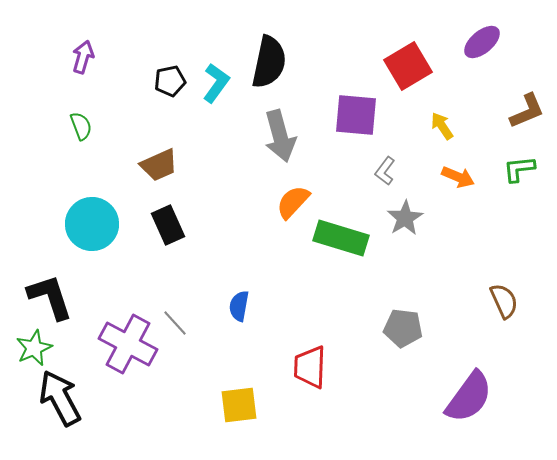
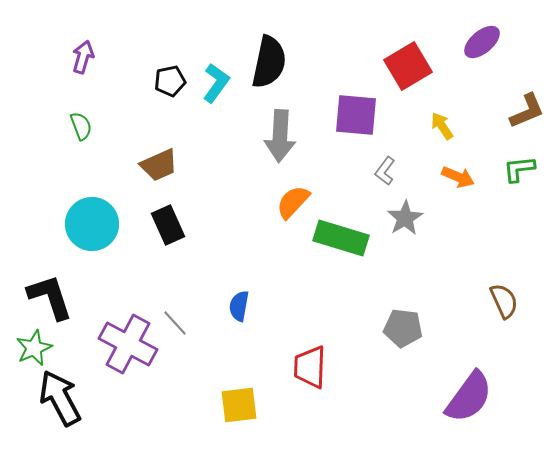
gray arrow: rotated 18 degrees clockwise
